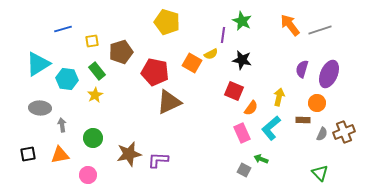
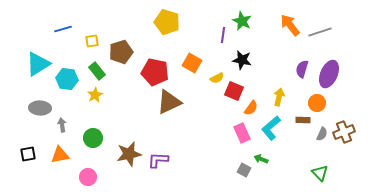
gray line: moved 2 px down
yellow semicircle: moved 6 px right, 24 px down
pink circle: moved 2 px down
